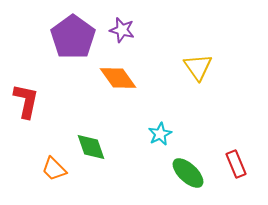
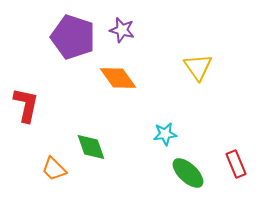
purple pentagon: rotated 18 degrees counterclockwise
red L-shape: moved 4 px down
cyan star: moved 5 px right; rotated 20 degrees clockwise
